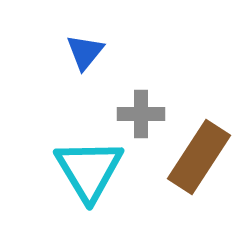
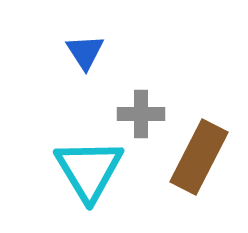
blue triangle: rotated 12 degrees counterclockwise
brown rectangle: rotated 6 degrees counterclockwise
